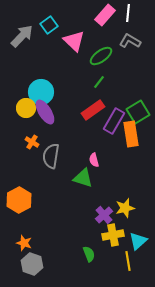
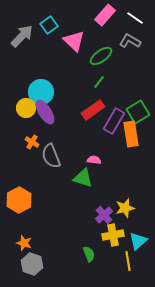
white line: moved 7 px right, 5 px down; rotated 60 degrees counterclockwise
gray semicircle: rotated 30 degrees counterclockwise
pink semicircle: rotated 112 degrees clockwise
